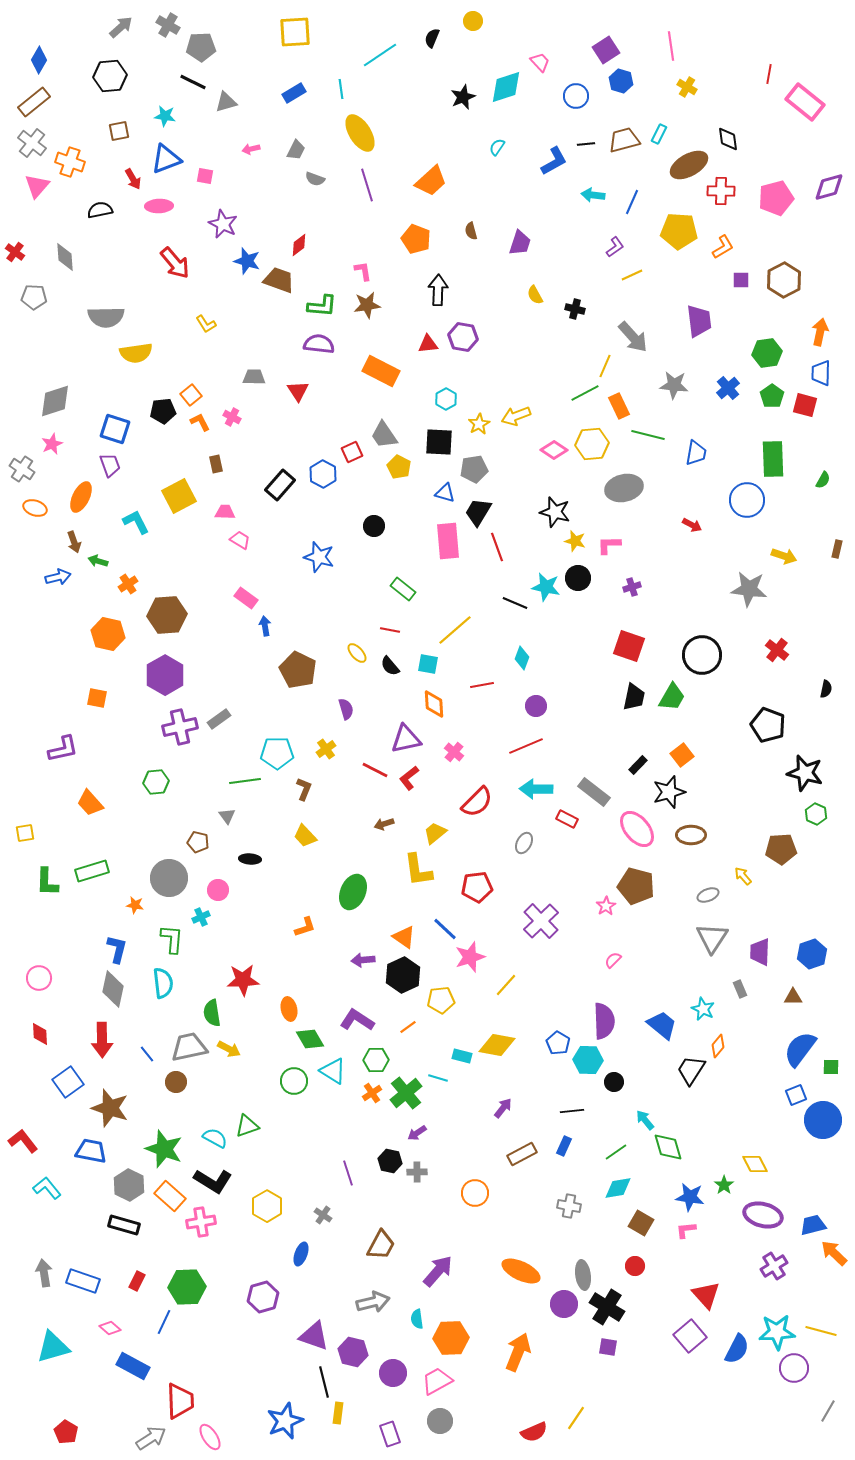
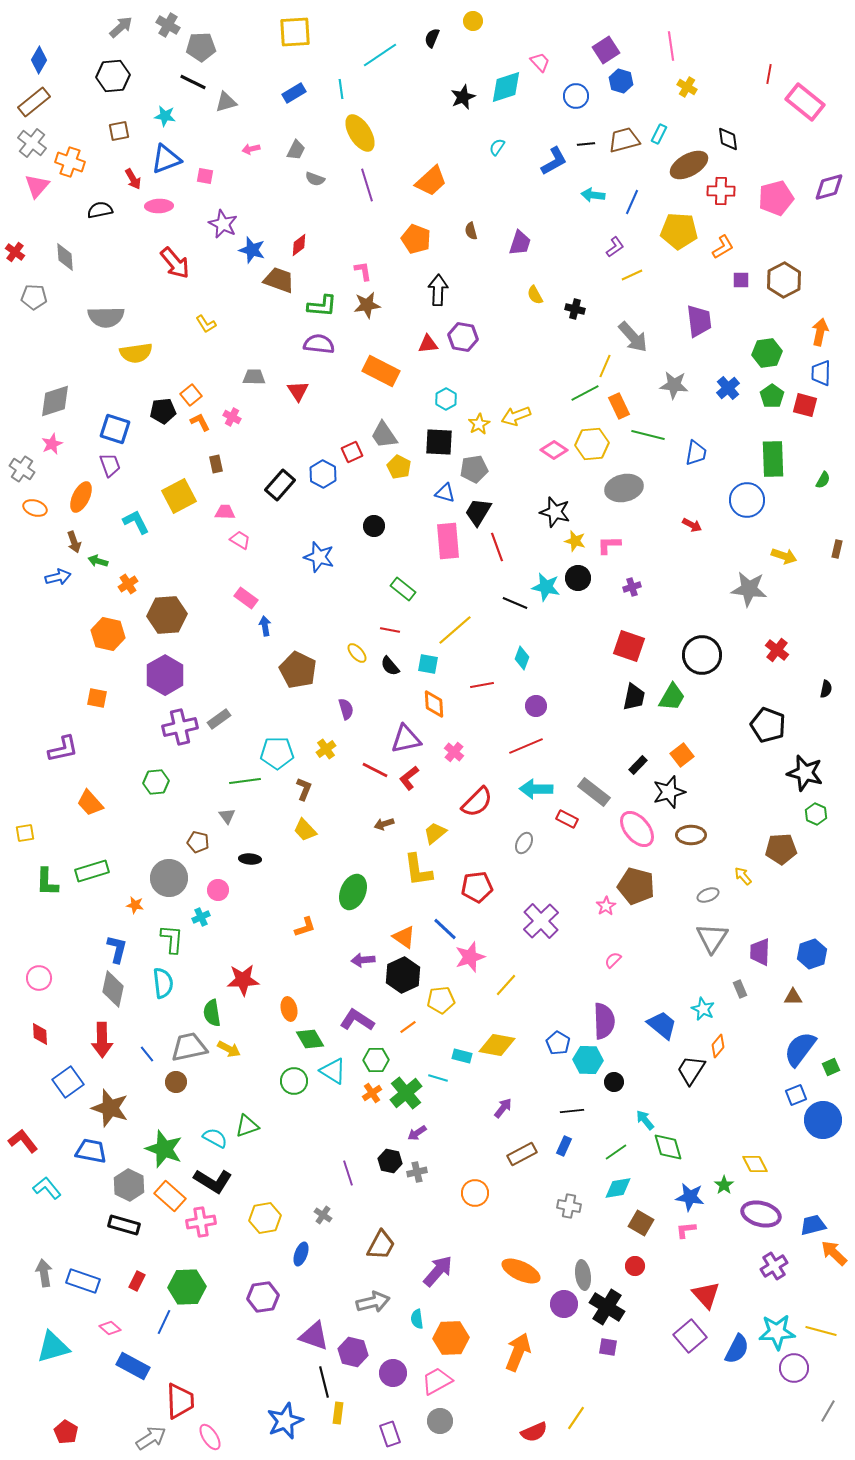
black hexagon at (110, 76): moved 3 px right
blue star at (247, 261): moved 5 px right, 11 px up
yellow trapezoid at (305, 836): moved 6 px up
green square at (831, 1067): rotated 24 degrees counterclockwise
gray cross at (417, 1172): rotated 12 degrees counterclockwise
yellow hexagon at (267, 1206): moved 2 px left, 12 px down; rotated 20 degrees clockwise
purple ellipse at (763, 1215): moved 2 px left, 1 px up
purple hexagon at (263, 1297): rotated 8 degrees clockwise
